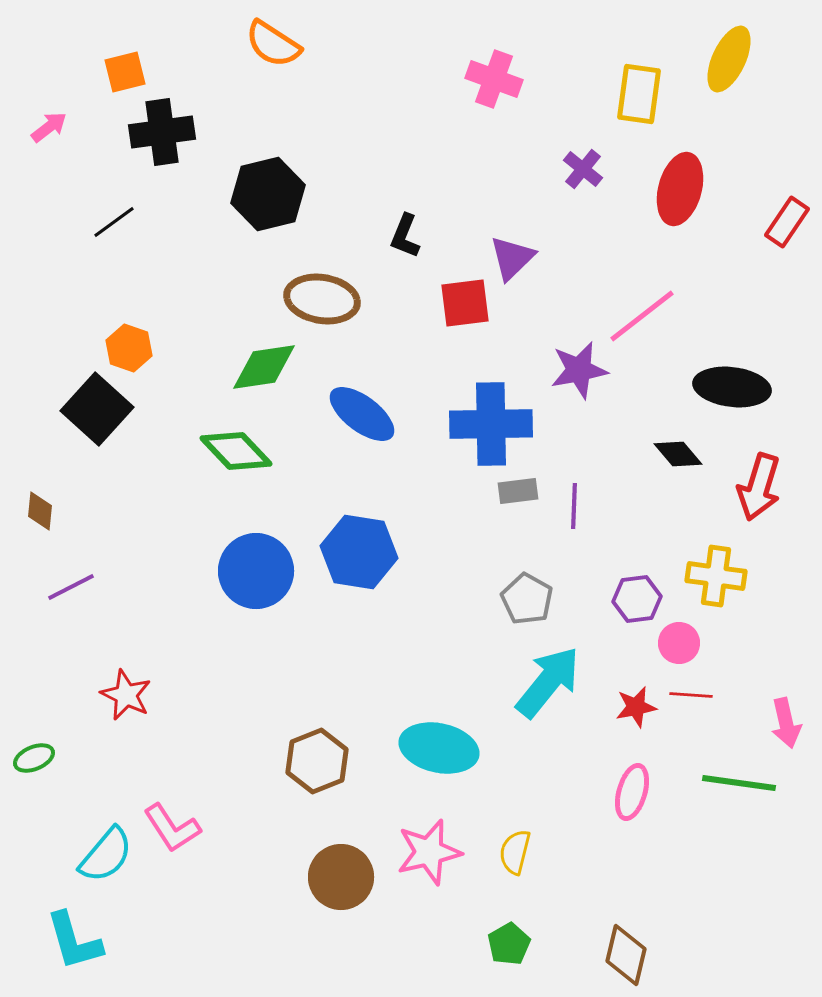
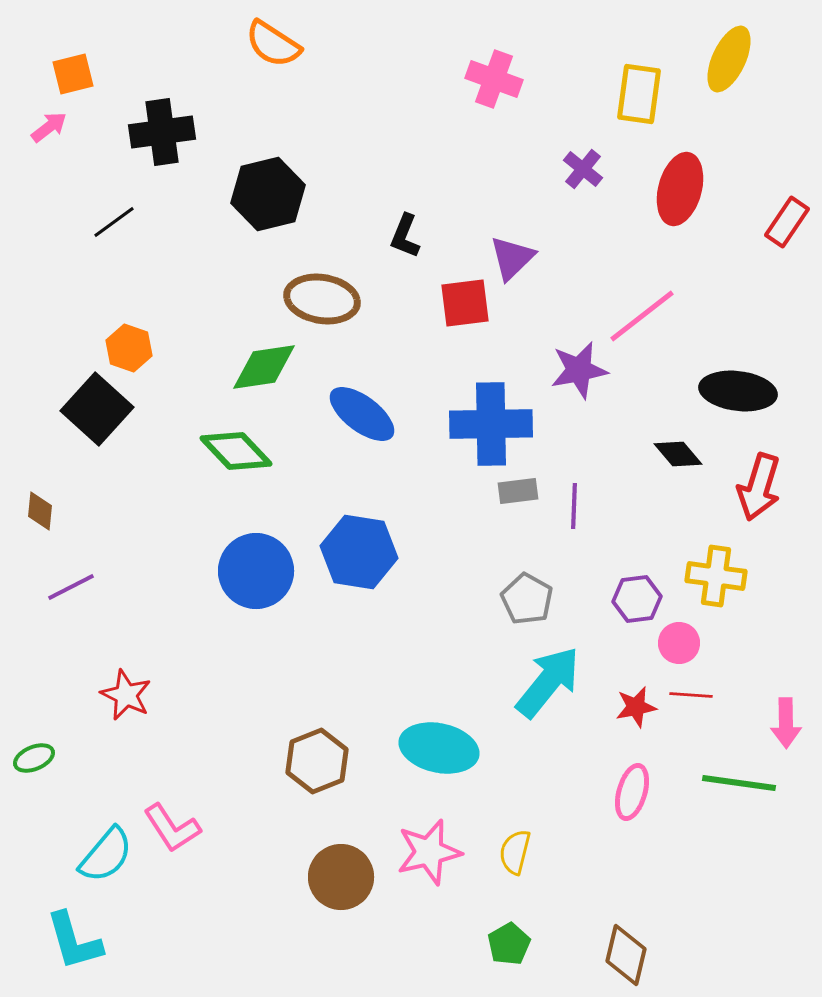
orange square at (125, 72): moved 52 px left, 2 px down
black ellipse at (732, 387): moved 6 px right, 4 px down
pink arrow at (786, 723): rotated 12 degrees clockwise
